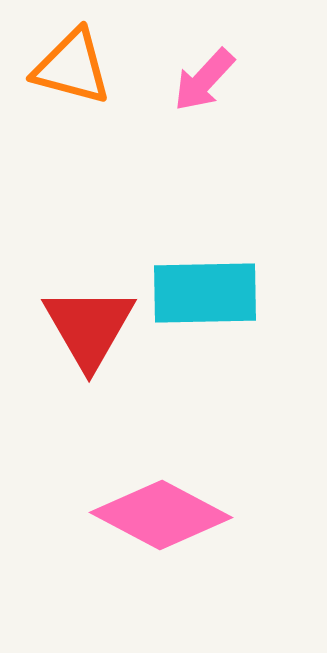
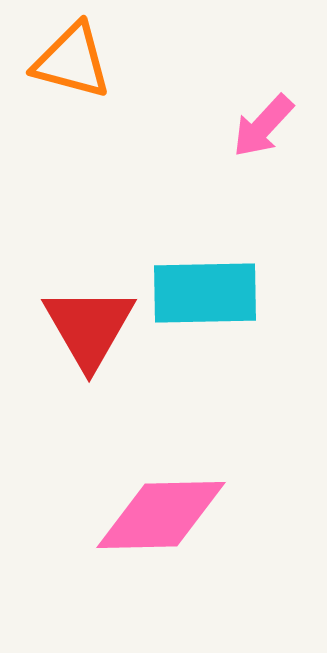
orange triangle: moved 6 px up
pink arrow: moved 59 px right, 46 px down
pink diamond: rotated 29 degrees counterclockwise
